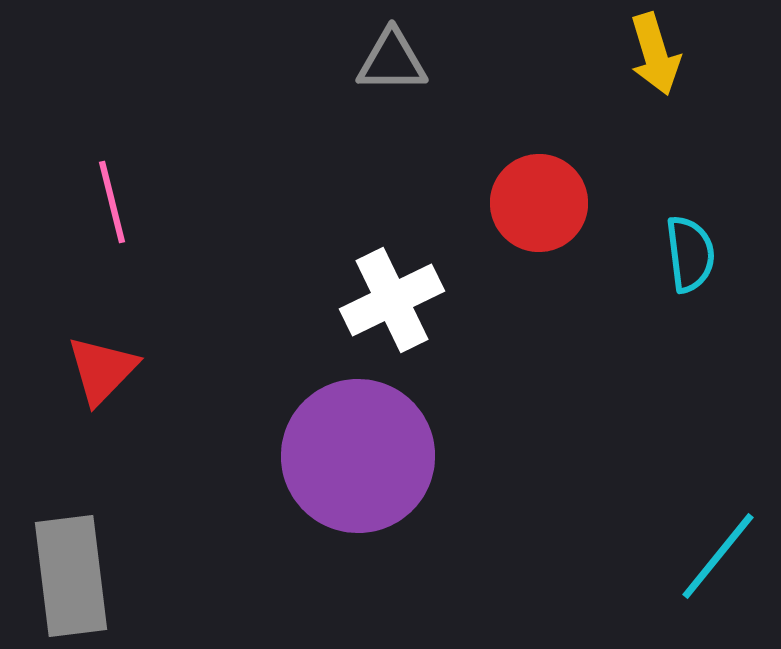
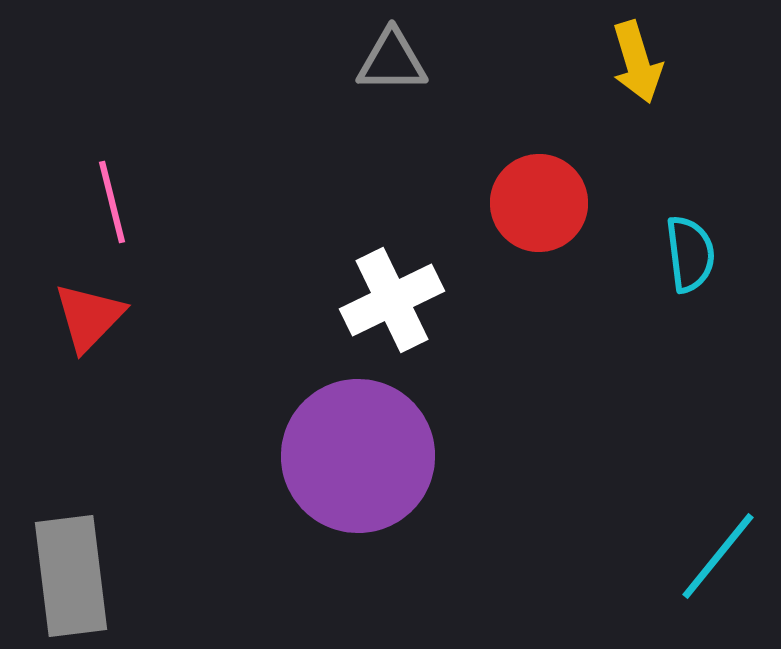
yellow arrow: moved 18 px left, 8 px down
red triangle: moved 13 px left, 53 px up
